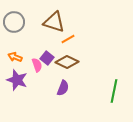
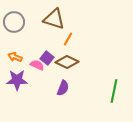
brown triangle: moved 3 px up
orange line: rotated 32 degrees counterclockwise
pink semicircle: rotated 48 degrees counterclockwise
purple star: rotated 20 degrees counterclockwise
